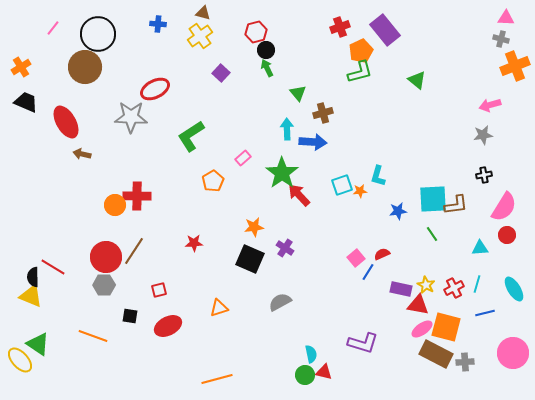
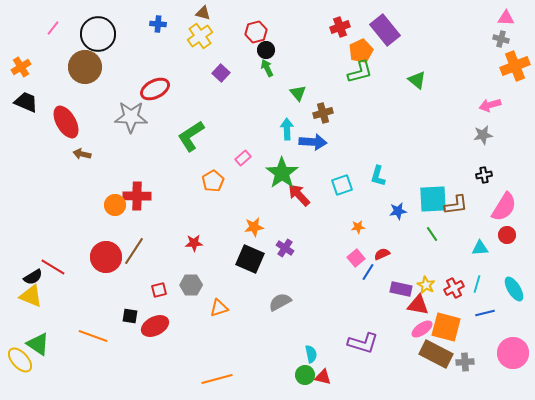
orange star at (360, 191): moved 2 px left, 36 px down
black semicircle at (33, 277): rotated 120 degrees counterclockwise
gray hexagon at (104, 285): moved 87 px right
red ellipse at (168, 326): moved 13 px left
red triangle at (324, 372): moved 1 px left, 5 px down
